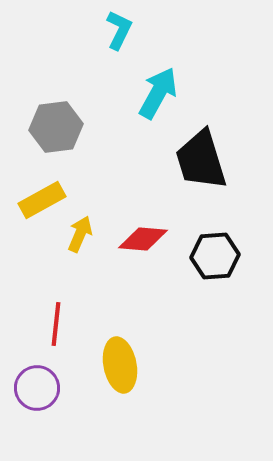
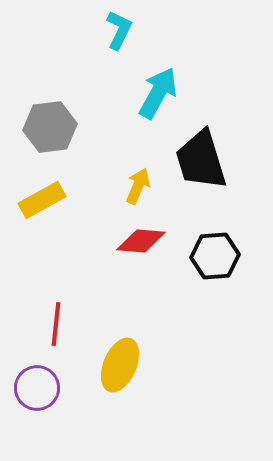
gray hexagon: moved 6 px left
yellow arrow: moved 58 px right, 48 px up
red diamond: moved 2 px left, 2 px down
yellow ellipse: rotated 34 degrees clockwise
